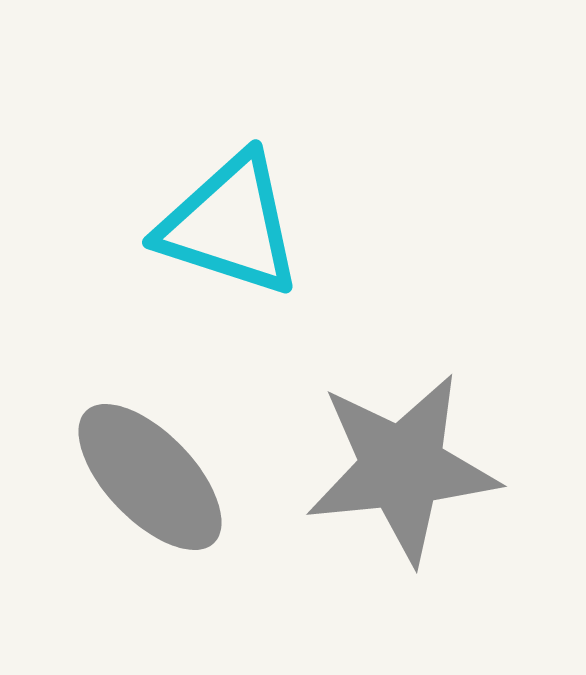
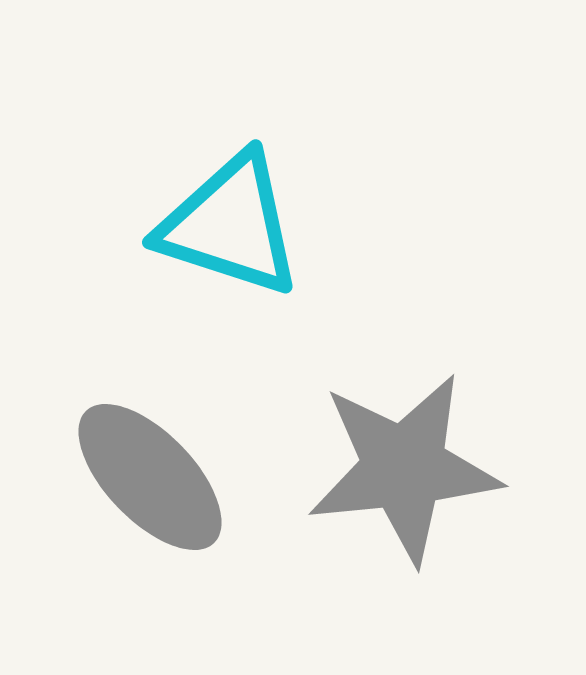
gray star: moved 2 px right
